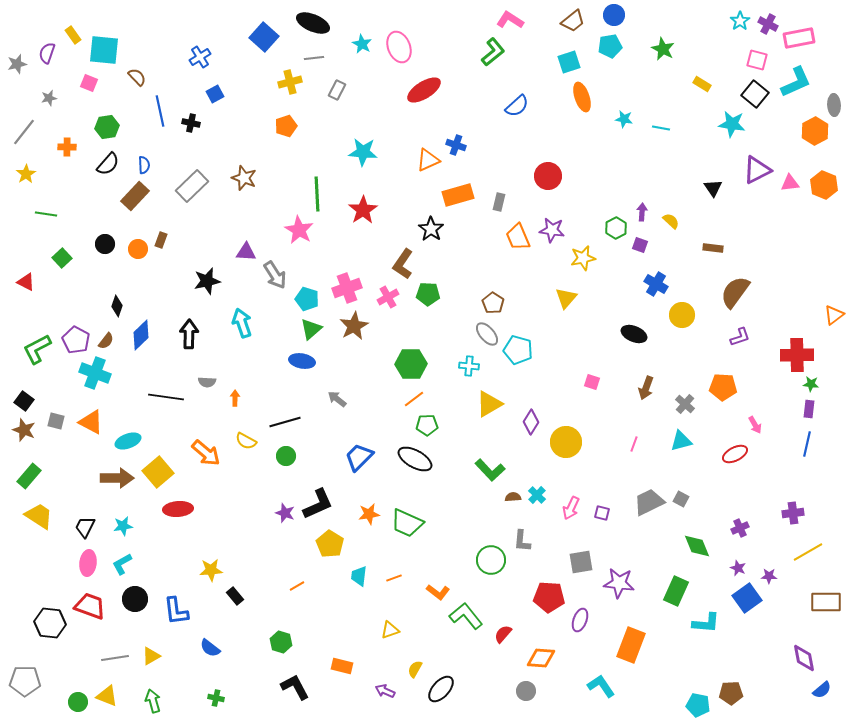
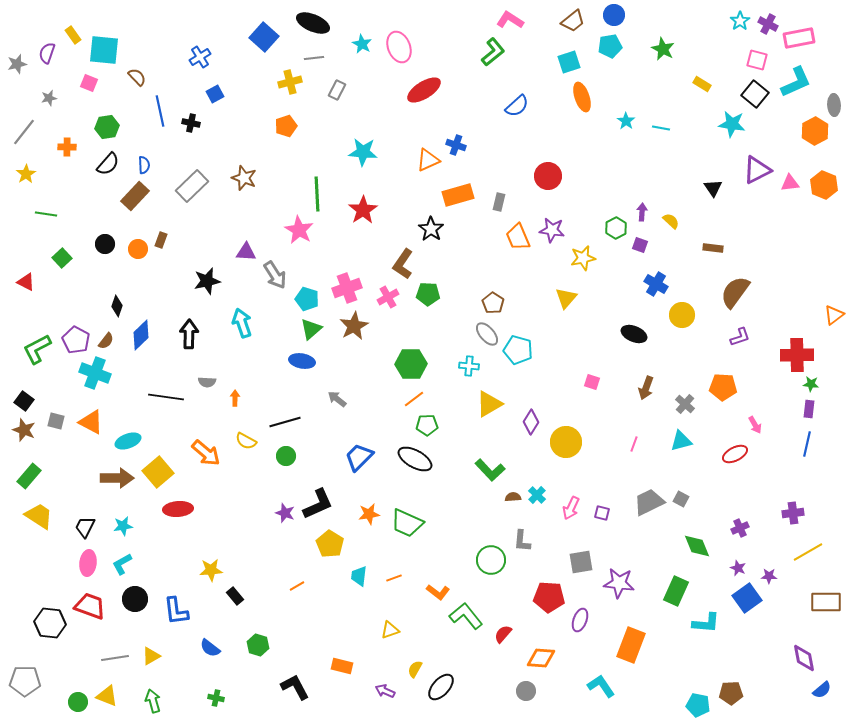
cyan star at (624, 119): moved 2 px right, 2 px down; rotated 24 degrees clockwise
green hexagon at (281, 642): moved 23 px left, 3 px down
black ellipse at (441, 689): moved 2 px up
